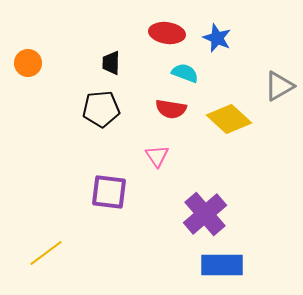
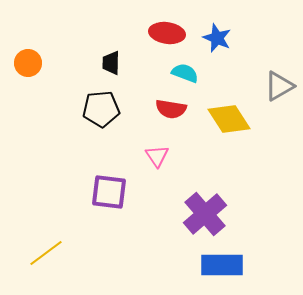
yellow diamond: rotated 15 degrees clockwise
